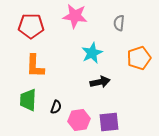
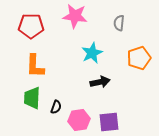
green trapezoid: moved 4 px right, 2 px up
